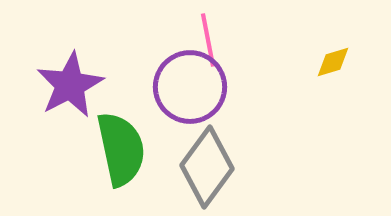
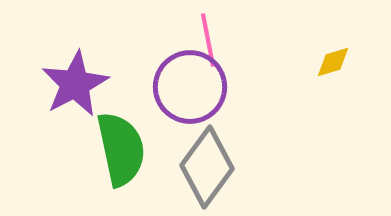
purple star: moved 5 px right, 1 px up
